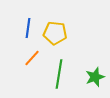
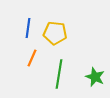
orange line: rotated 18 degrees counterclockwise
green star: rotated 30 degrees counterclockwise
